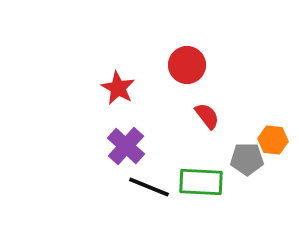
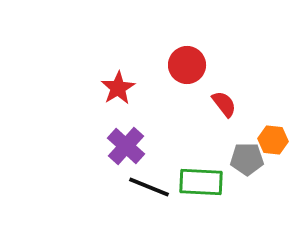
red star: rotated 12 degrees clockwise
red semicircle: moved 17 px right, 12 px up
